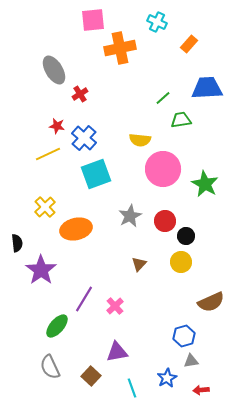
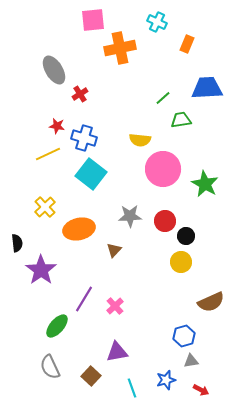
orange rectangle: moved 2 px left; rotated 18 degrees counterclockwise
blue cross: rotated 25 degrees counterclockwise
cyan square: moved 5 px left; rotated 32 degrees counterclockwise
gray star: rotated 25 degrees clockwise
orange ellipse: moved 3 px right
brown triangle: moved 25 px left, 14 px up
blue star: moved 1 px left, 2 px down; rotated 12 degrees clockwise
red arrow: rotated 147 degrees counterclockwise
